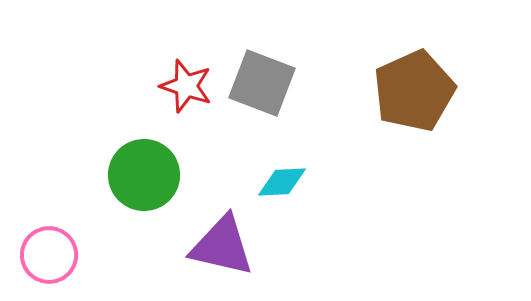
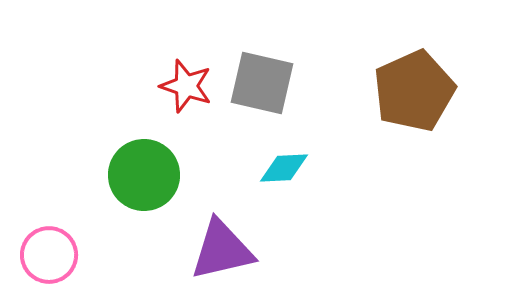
gray square: rotated 8 degrees counterclockwise
cyan diamond: moved 2 px right, 14 px up
purple triangle: moved 4 px down; rotated 26 degrees counterclockwise
